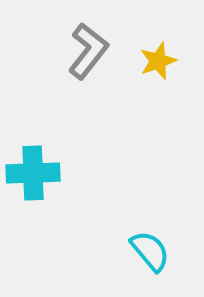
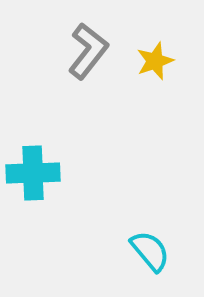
yellow star: moved 3 px left
